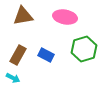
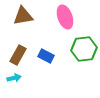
pink ellipse: rotated 60 degrees clockwise
green hexagon: rotated 10 degrees clockwise
blue rectangle: moved 1 px down
cyan arrow: moved 1 px right; rotated 40 degrees counterclockwise
